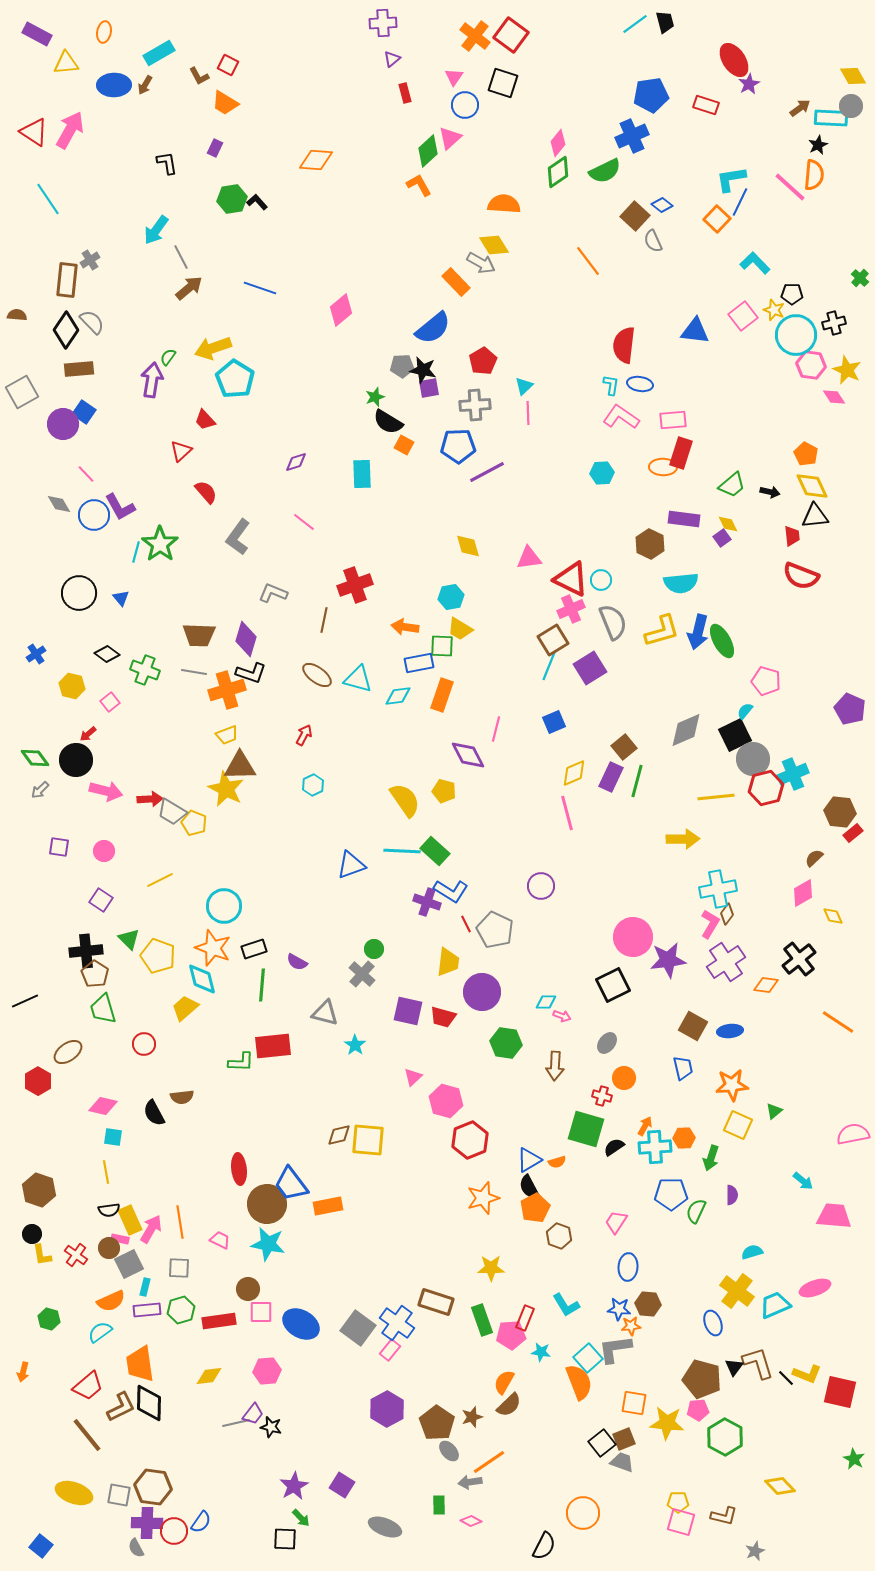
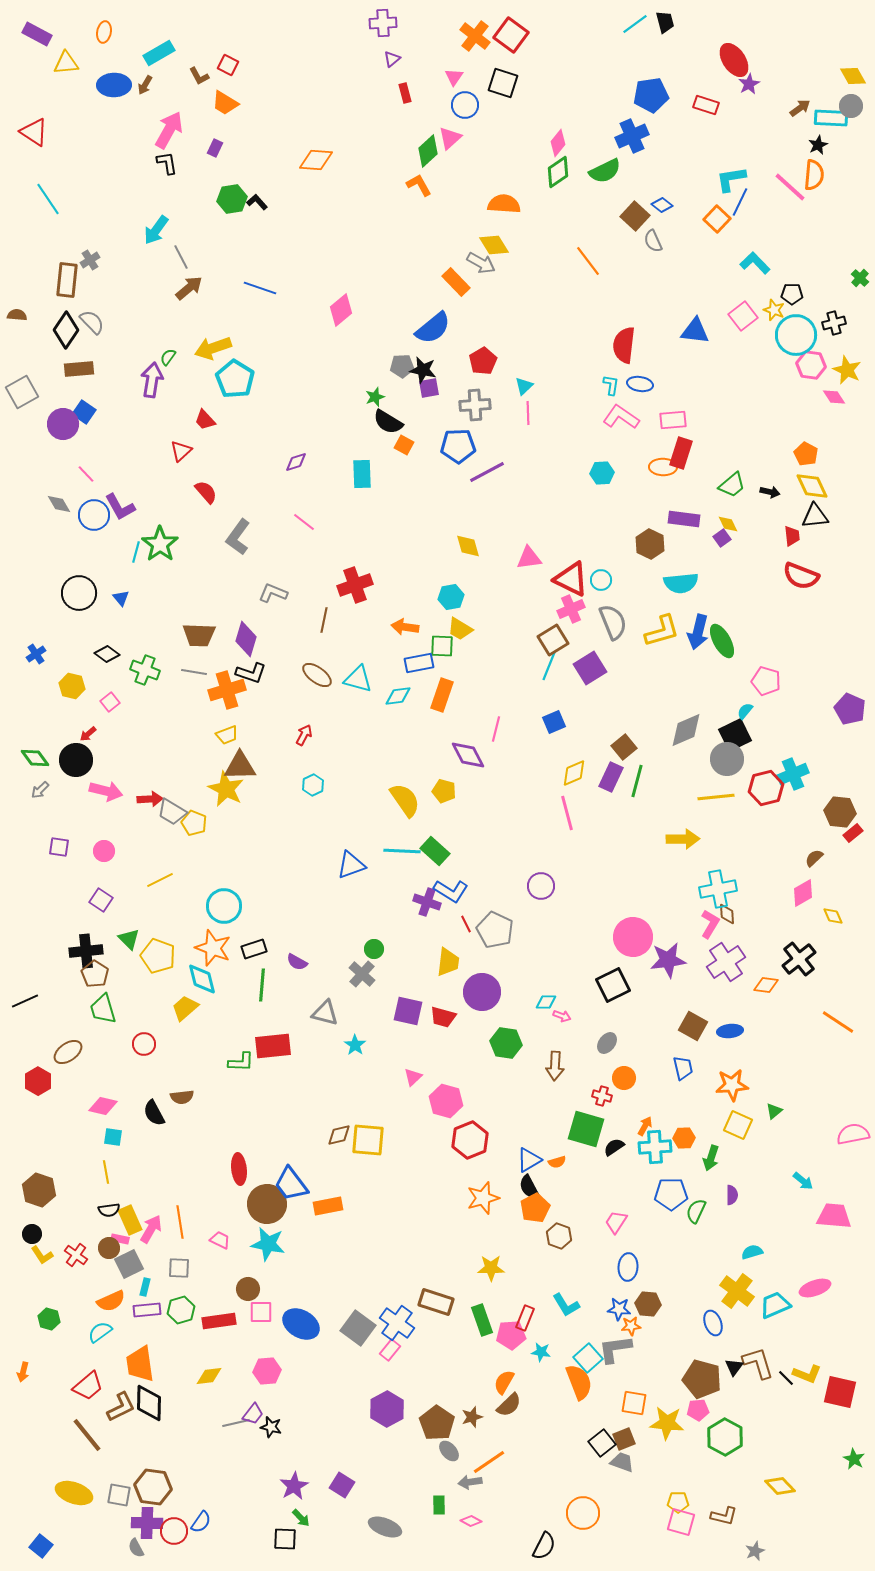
pink arrow at (70, 130): moved 99 px right
gray circle at (753, 759): moved 26 px left
brown diamond at (727, 914): rotated 40 degrees counterclockwise
yellow L-shape at (42, 1255): rotated 25 degrees counterclockwise
